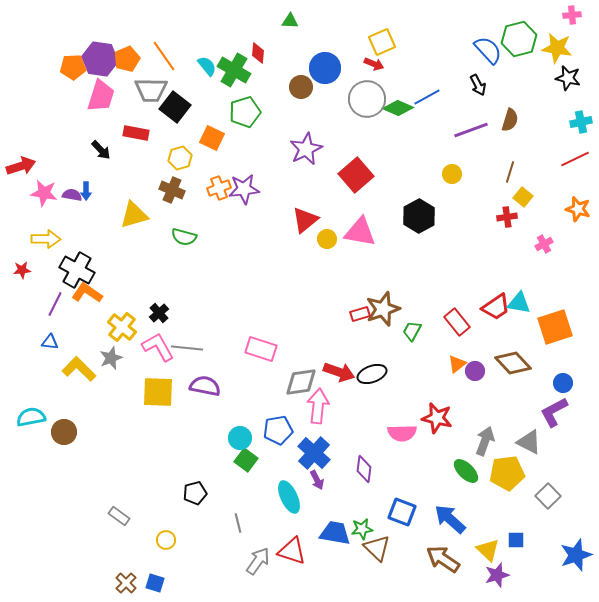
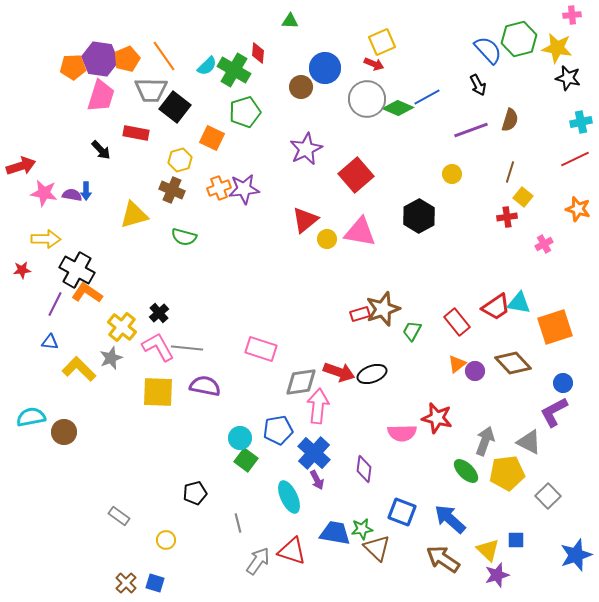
cyan semicircle at (207, 66): rotated 85 degrees clockwise
yellow hexagon at (180, 158): moved 2 px down
